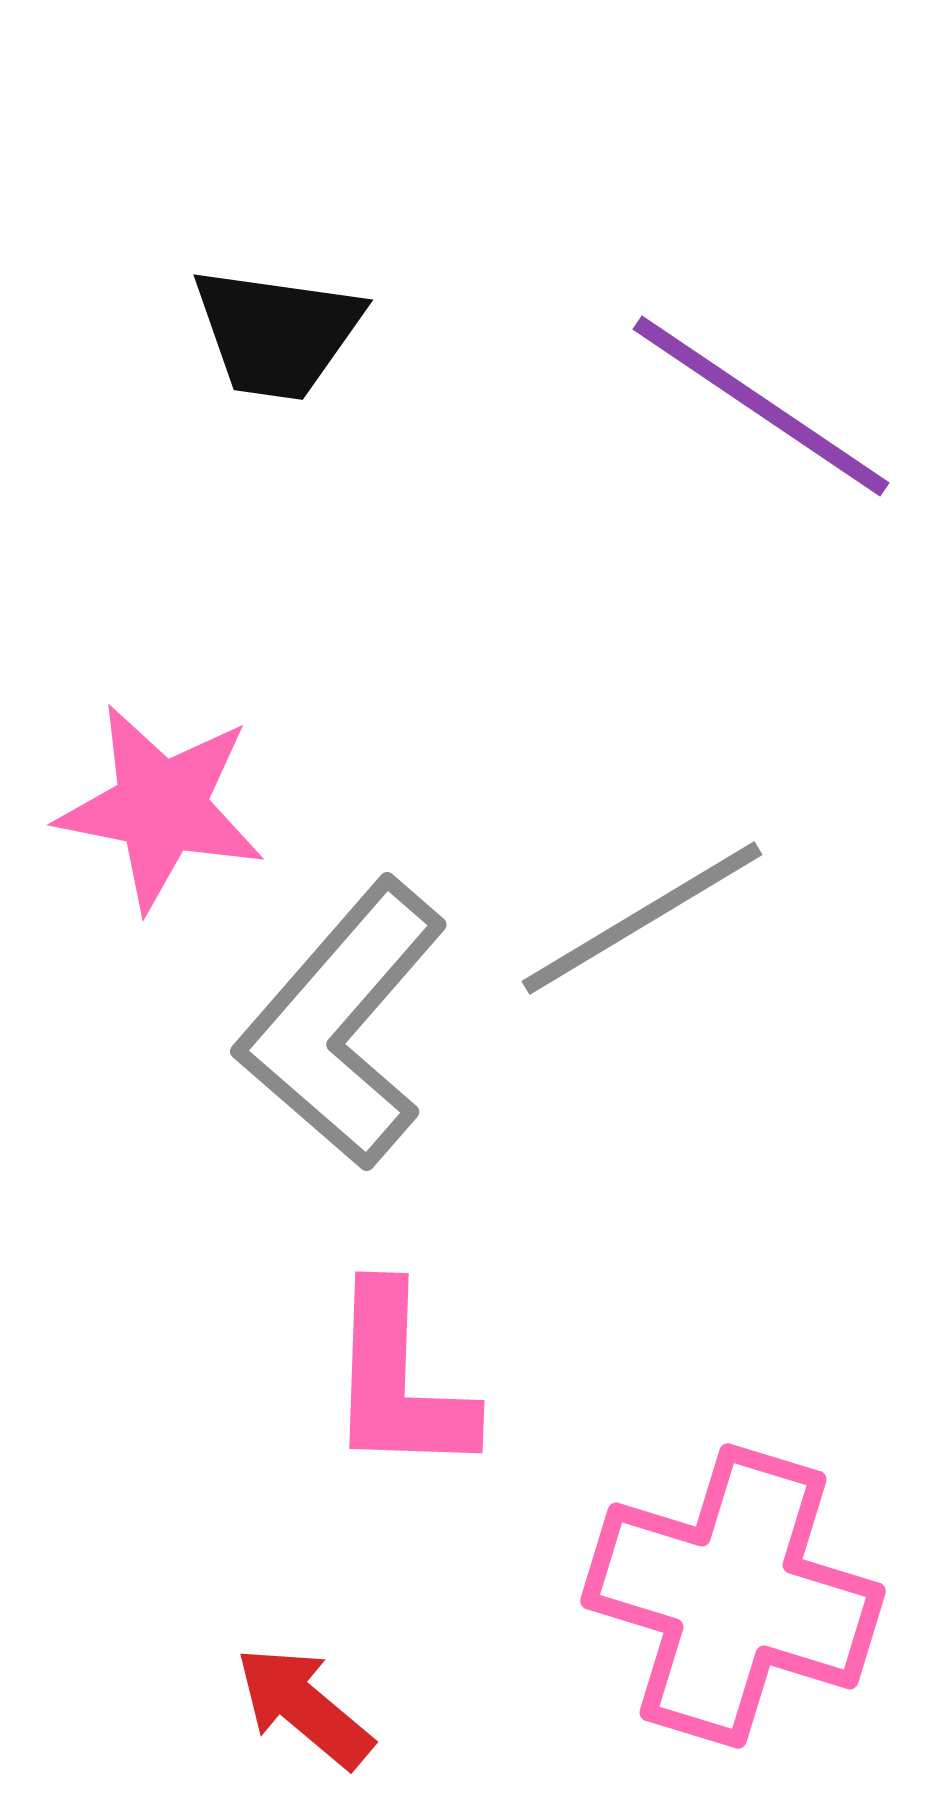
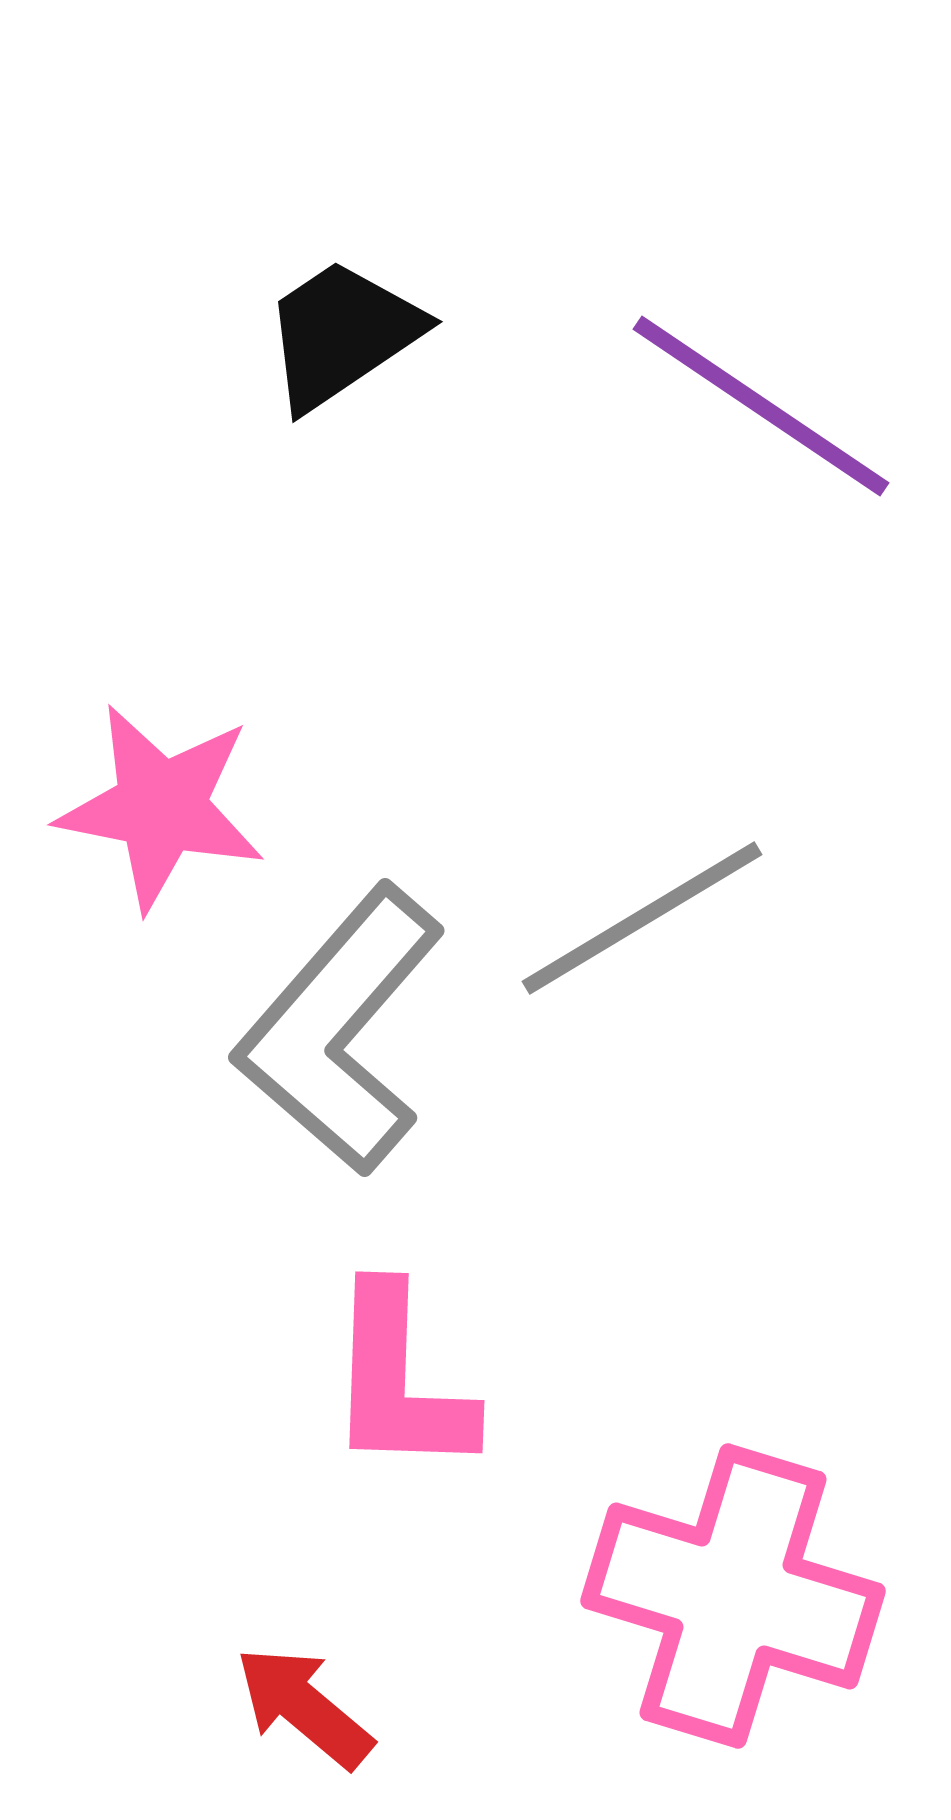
black trapezoid: moved 65 px right, 1 px down; rotated 138 degrees clockwise
gray L-shape: moved 2 px left, 6 px down
